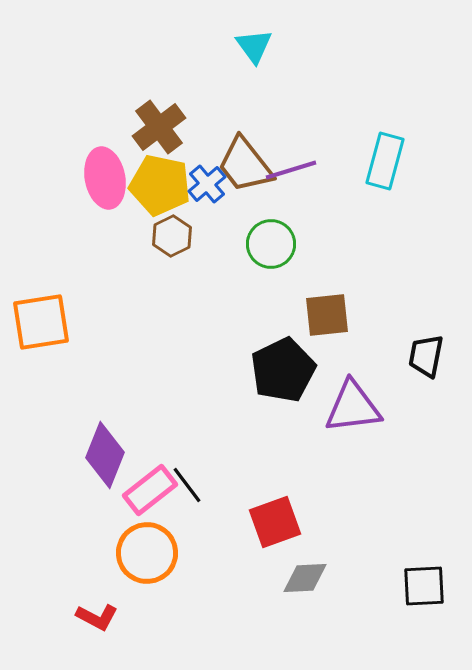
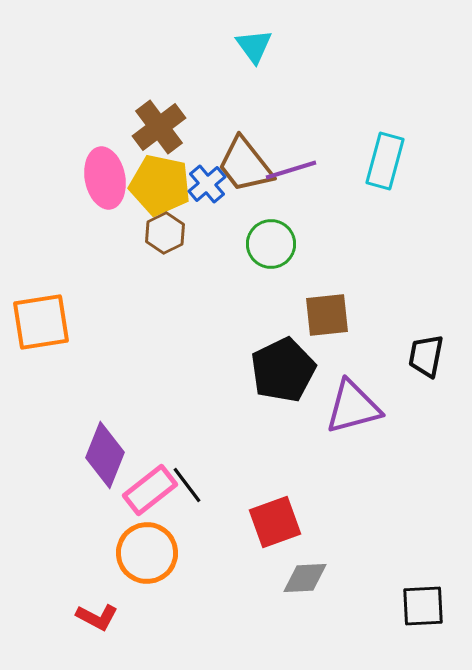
brown hexagon: moved 7 px left, 3 px up
purple triangle: rotated 8 degrees counterclockwise
black square: moved 1 px left, 20 px down
